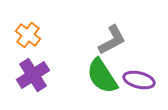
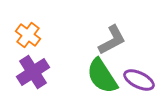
purple cross: moved 3 px up
purple ellipse: rotated 12 degrees clockwise
